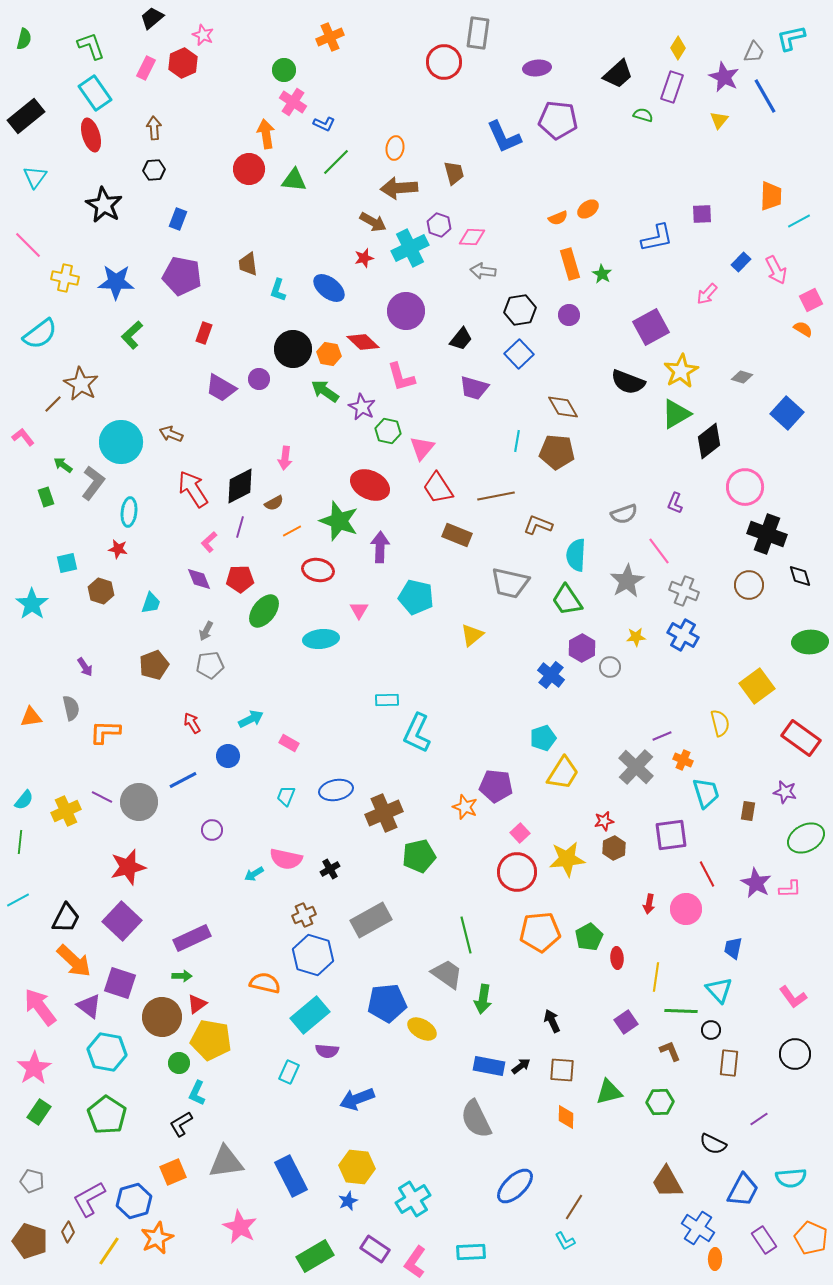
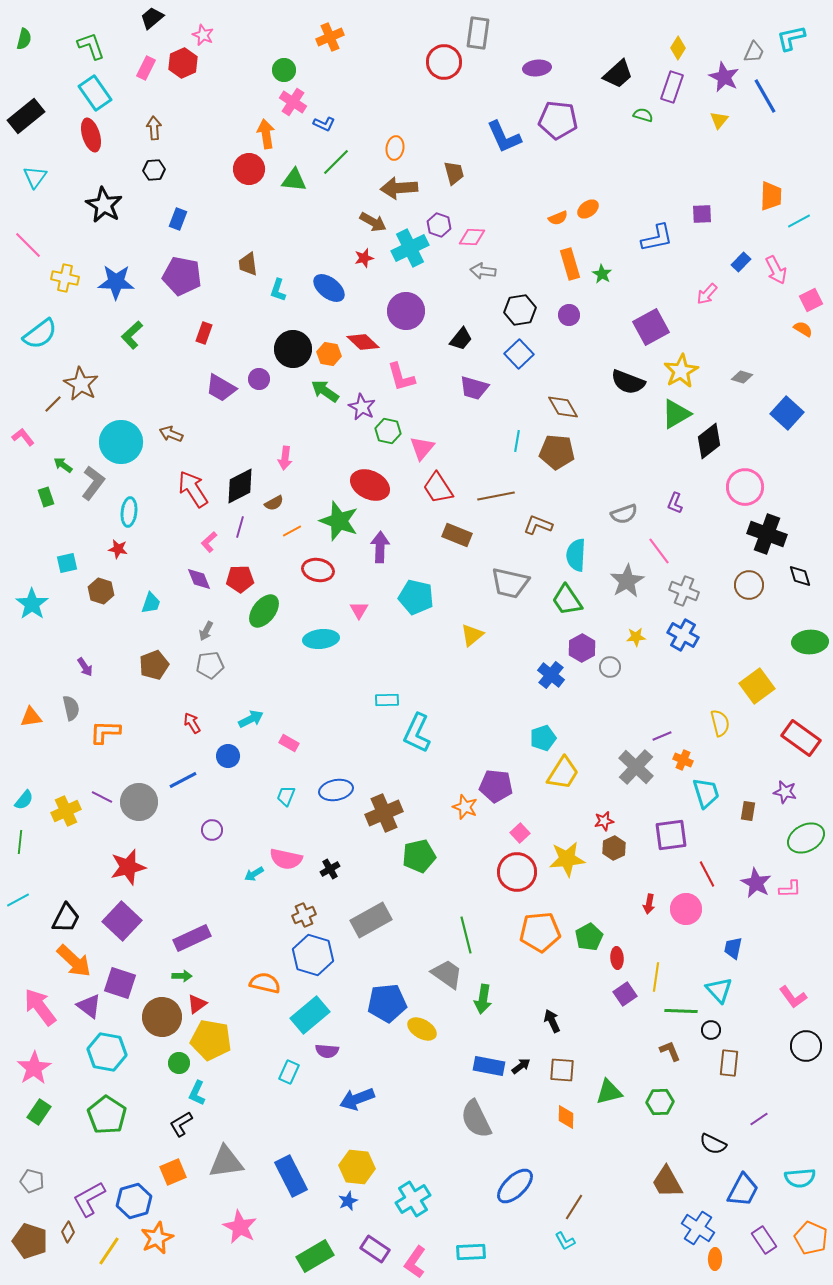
purple square at (626, 1022): moved 1 px left, 28 px up
black circle at (795, 1054): moved 11 px right, 8 px up
cyan semicircle at (791, 1178): moved 9 px right
